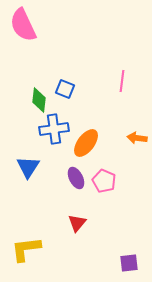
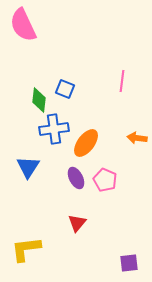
pink pentagon: moved 1 px right, 1 px up
